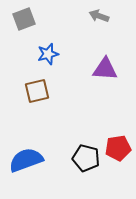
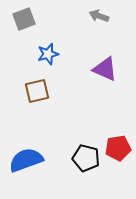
purple triangle: rotated 20 degrees clockwise
